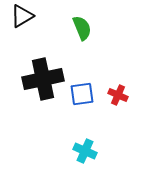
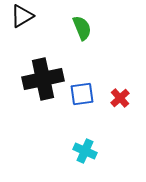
red cross: moved 2 px right, 3 px down; rotated 24 degrees clockwise
